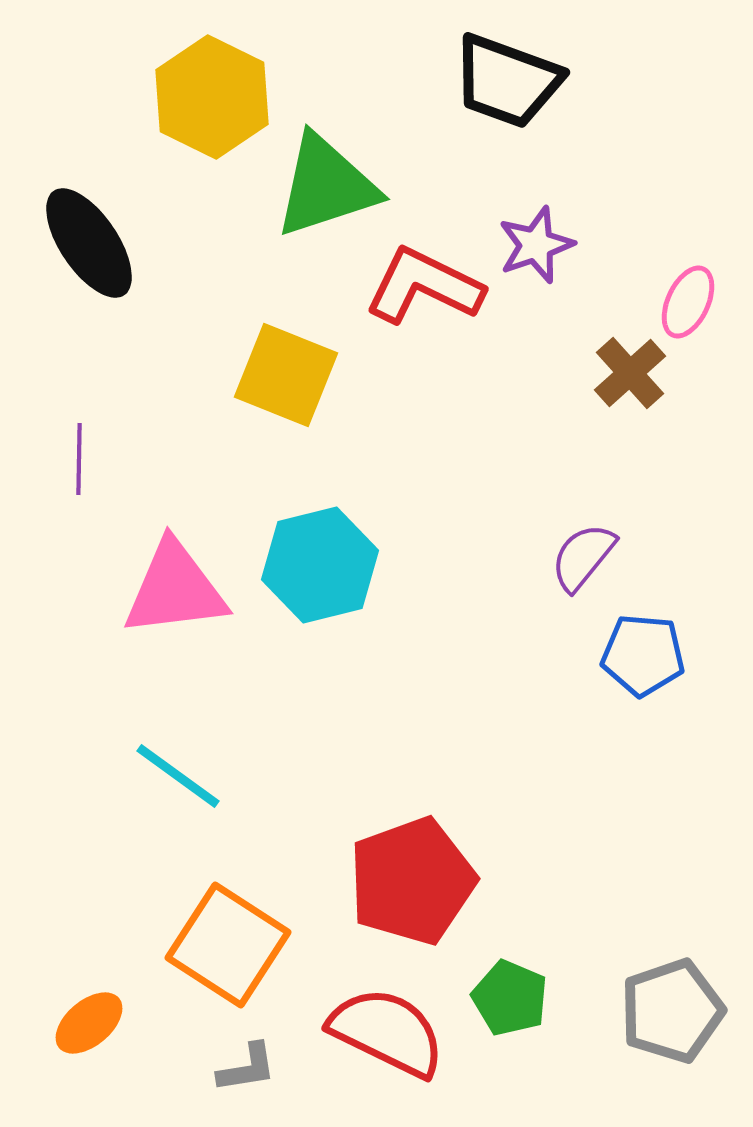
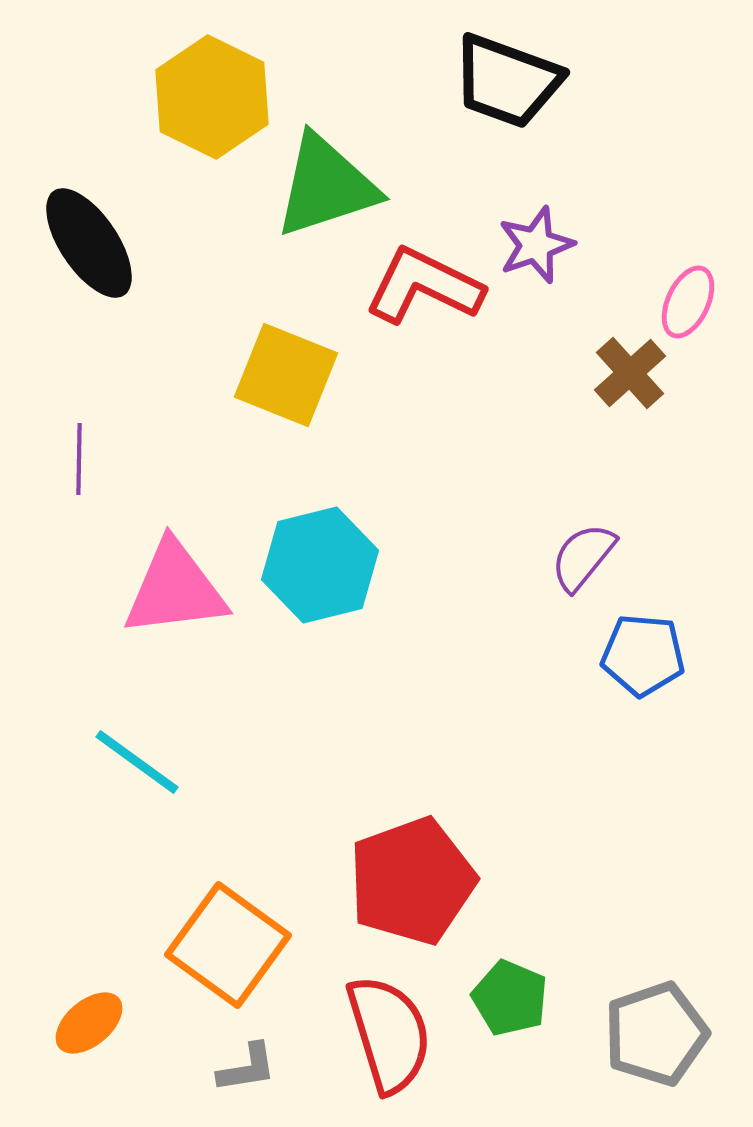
cyan line: moved 41 px left, 14 px up
orange square: rotated 3 degrees clockwise
gray pentagon: moved 16 px left, 23 px down
red semicircle: moved 2 px right, 2 px down; rotated 47 degrees clockwise
